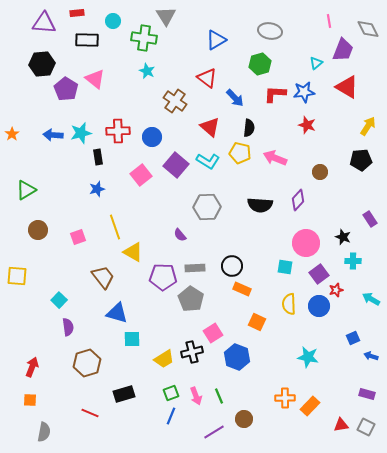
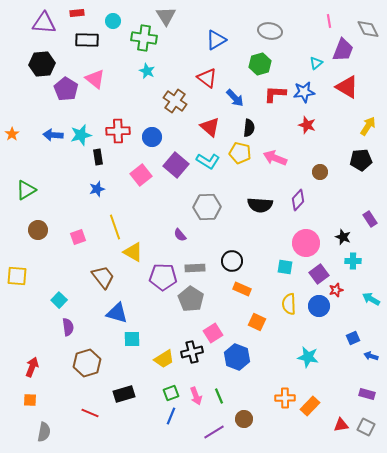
cyan star at (81, 133): moved 2 px down
black circle at (232, 266): moved 5 px up
